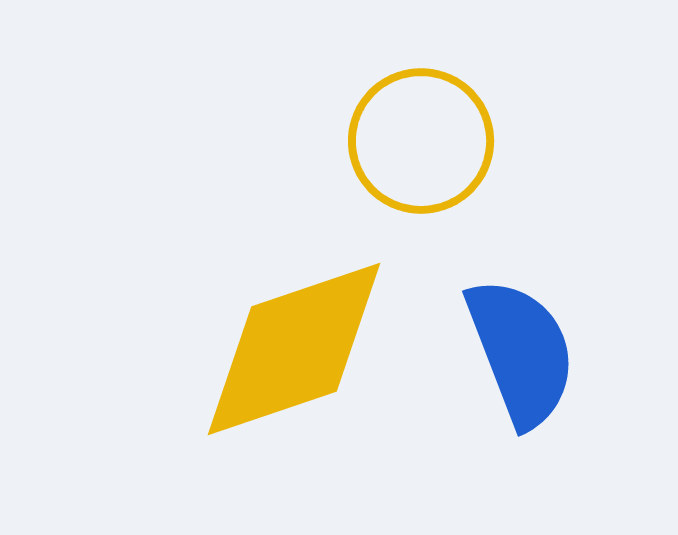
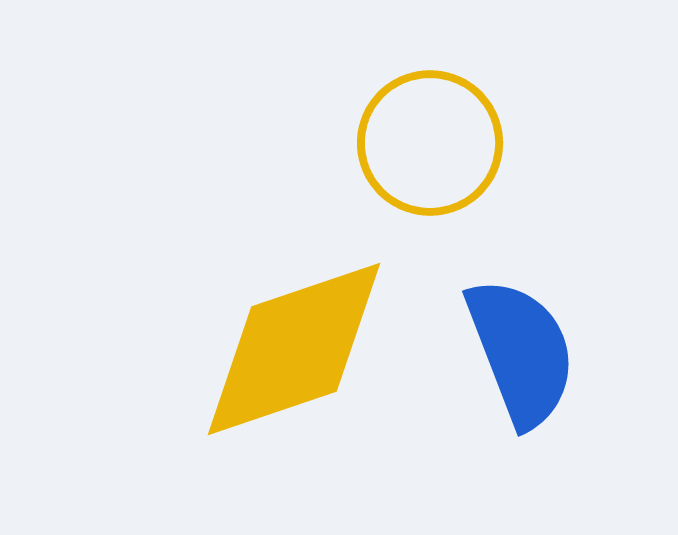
yellow circle: moved 9 px right, 2 px down
